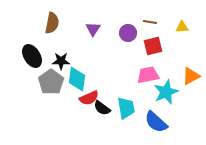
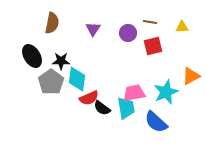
pink trapezoid: moved 14 px left, 18 px down
